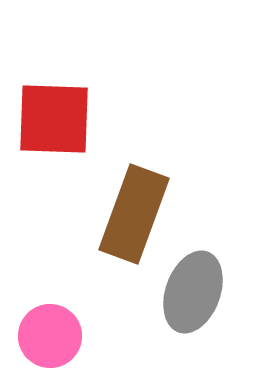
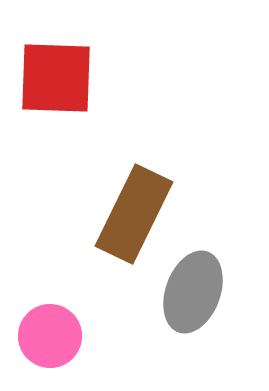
red square: moved 2 px right, 41 px up
brown rectangle: rotated 6 degrees clockwise
